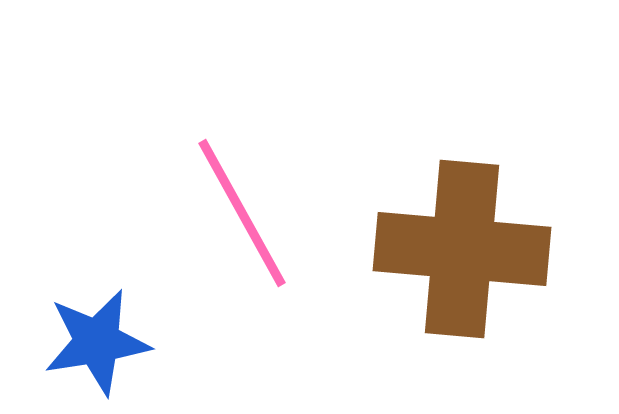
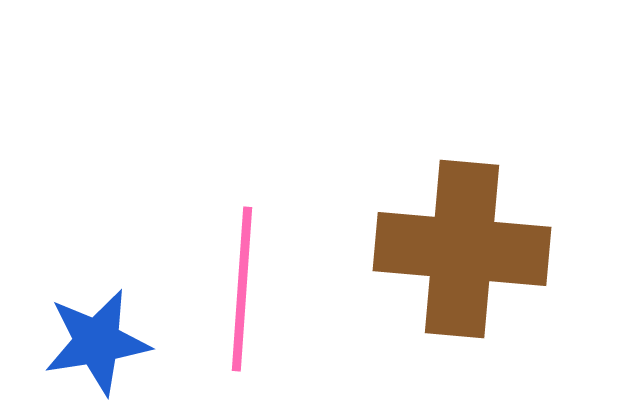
pink line: moved 76 px down; rotated 33 degrees clockwise
